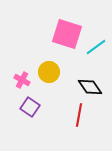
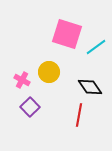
purple square: rotated 12 degrees clockwise
